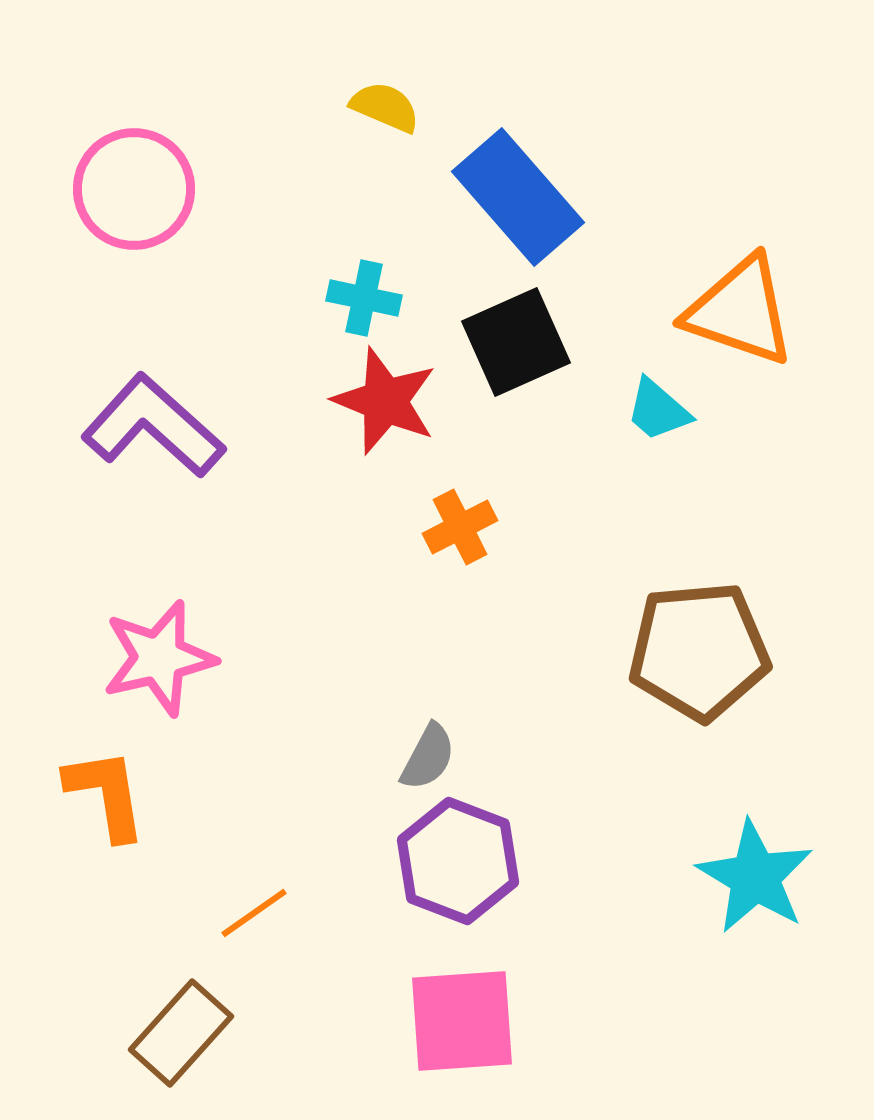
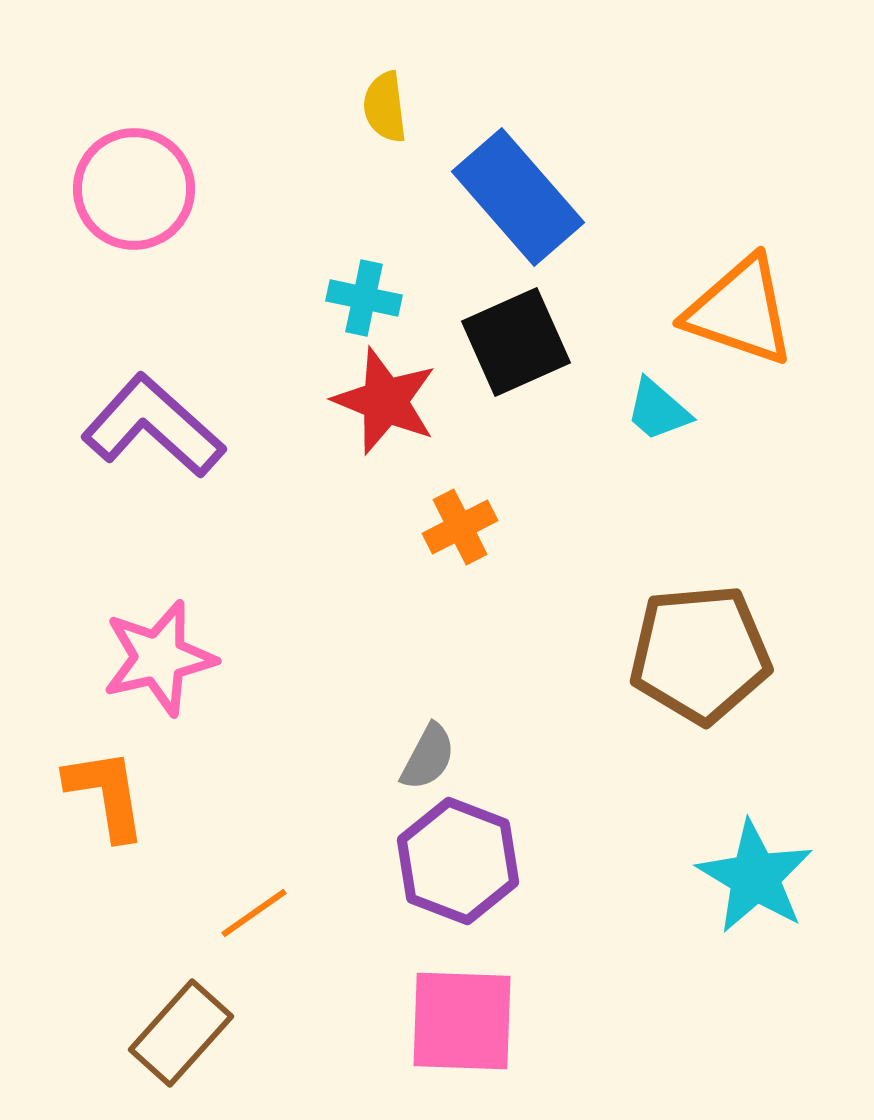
yellow semicircle: rotated 120 degrees counterclockwise
brown pentagon: moved 1 px right, 3 px down
pink square: rotated 6 degrees clockwise
